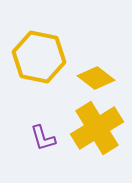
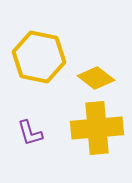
yellow cross: rotated 27 degrees clockwise
purple L-shape: moved 13 px left, 5 px up
